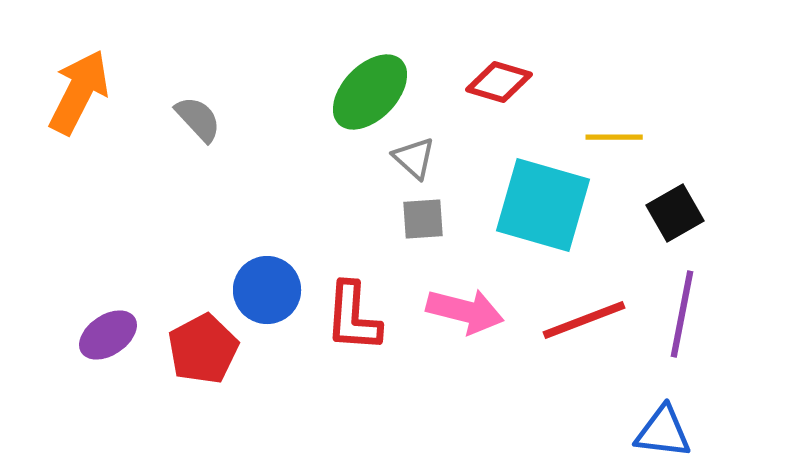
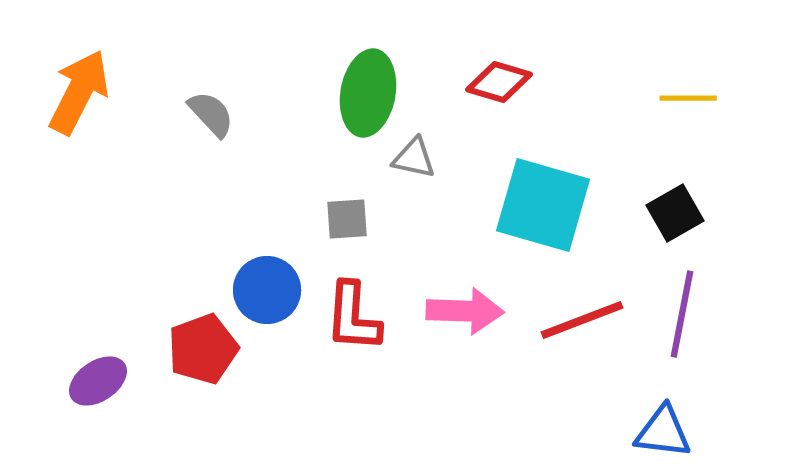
green ellipse: moved 2 px left, 1 px down; rotated 34 degrees counterclockwise
gray semicircle: moved 13 px right, 5 px up
yellow line: moved 74 px right, 39 px up
gray triangle: rotated 30 degrees counterclockwise
gray square: moved 76 px left
pink arrow: rotated 12 degrees counterclockwise
red line: moved 2 px left
purple ellipse: moved 10 px left, 46 px down
red pentagon: rotated 8 degrees clockwise
